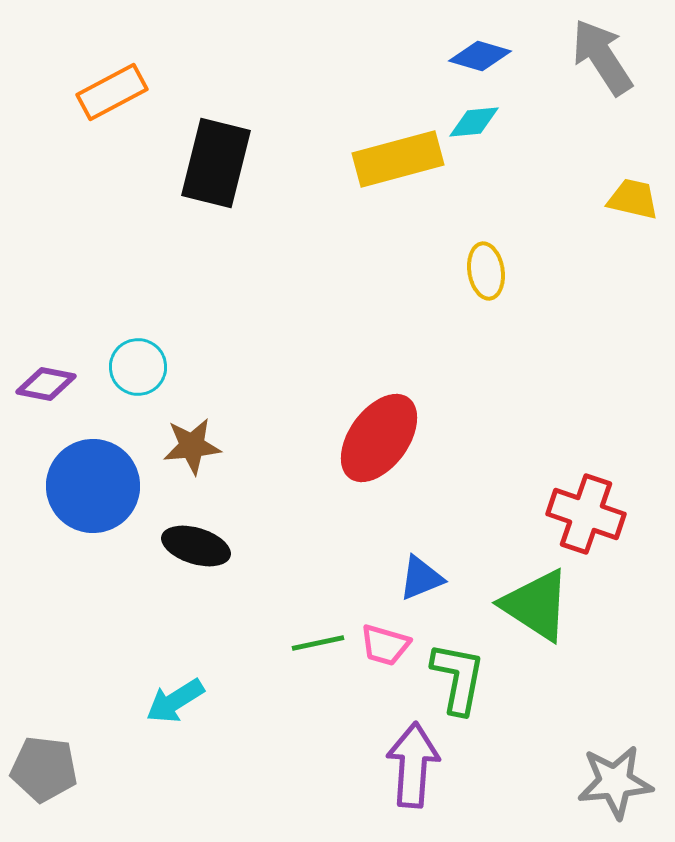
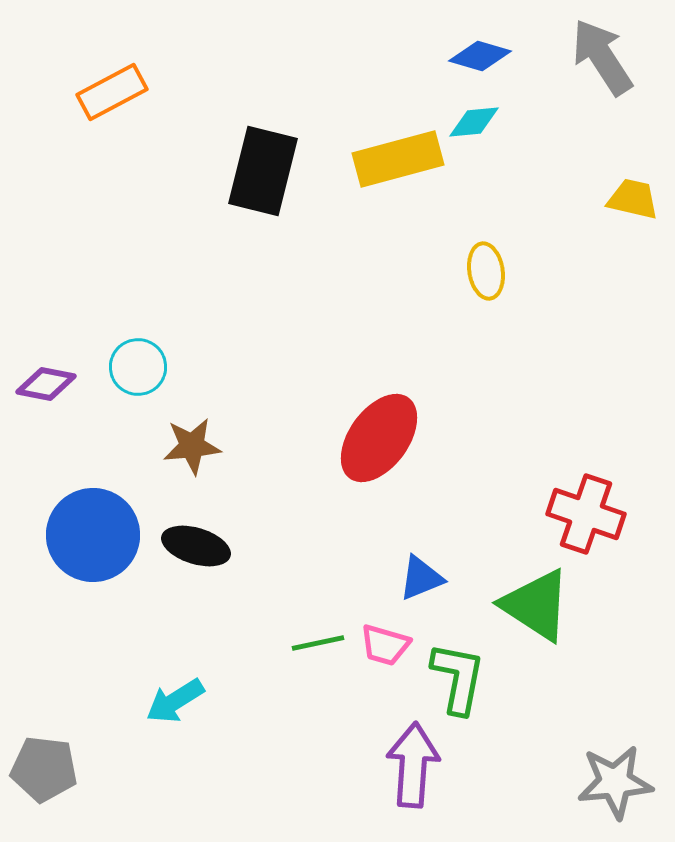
black rectangle: moved 47 px right, 8 px down
blue circle: moved 49 px down
